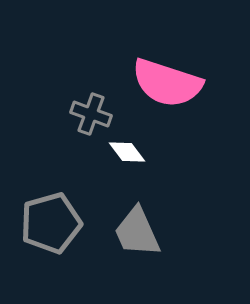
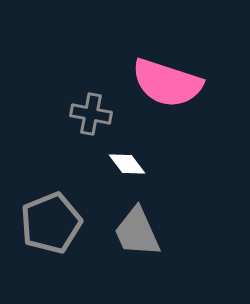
gray cross: rotated 9 degrees counterclockwise
white diamond: moved 12 px down
gray pentagon: rotated 6 degrees counterclockwise
